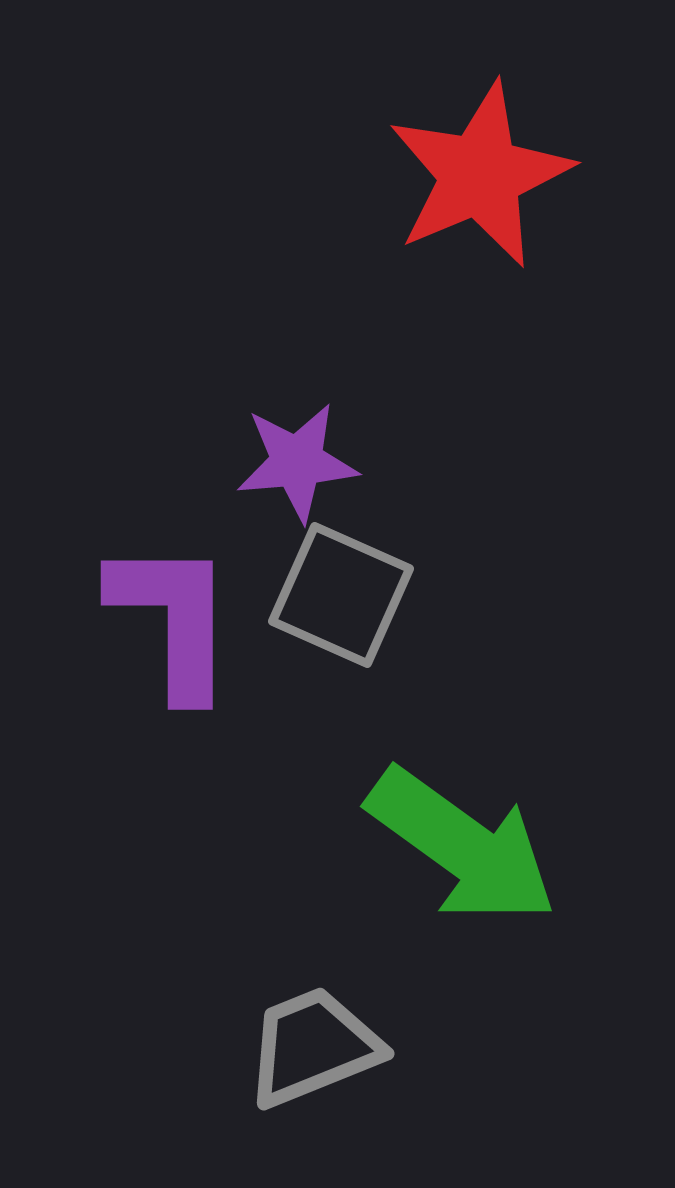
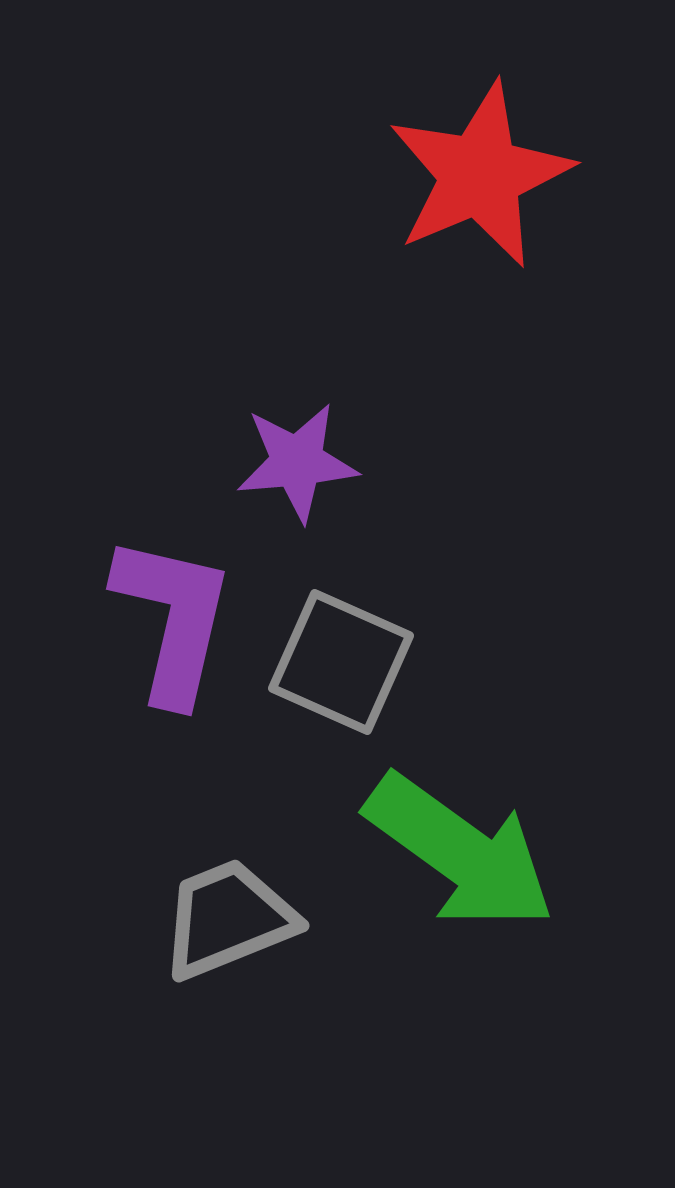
gray square: moved 67 px down
purple L-shape: rotated 13 degrees clockwise
green arrow: moved 2 px left, 6 px down
gray trapezoid: moved 85 px left, 128 px up
